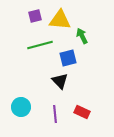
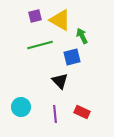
yellow triangle: rotated 25 degrees clockwise
blue square: moved 4 px right, 1 px up
